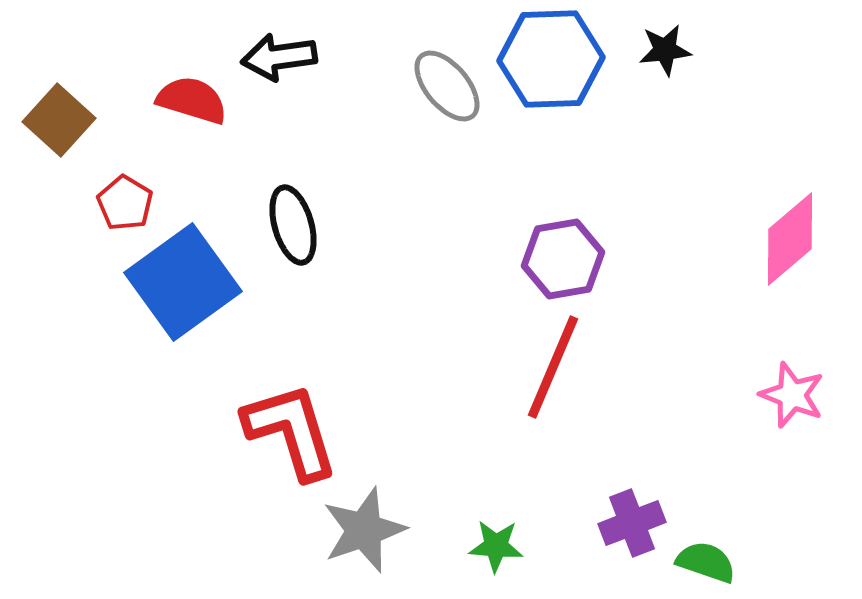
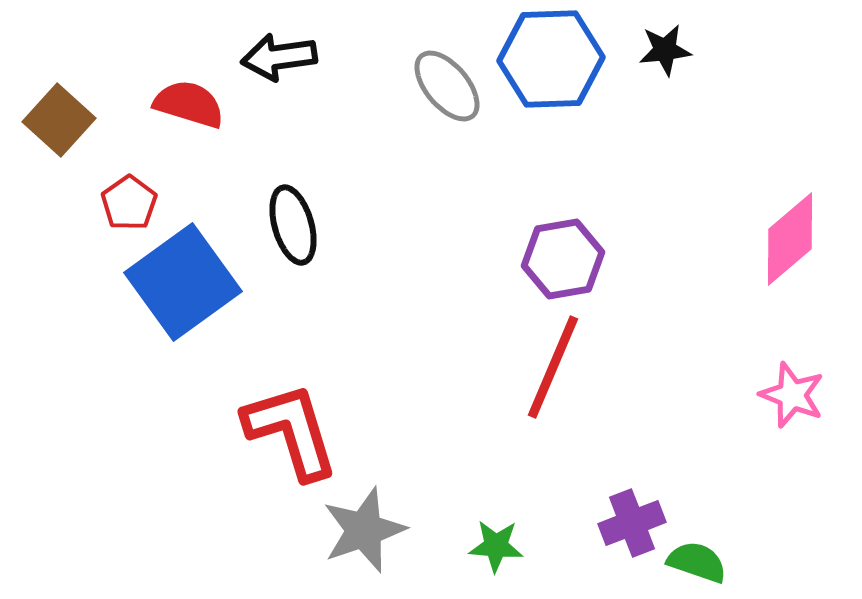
red semicircle: moved 3 px left, 4 px down
red pentagon: moved 4 px right; rotated 6 degrees clockwise
green semicircle: moved 9 px left
